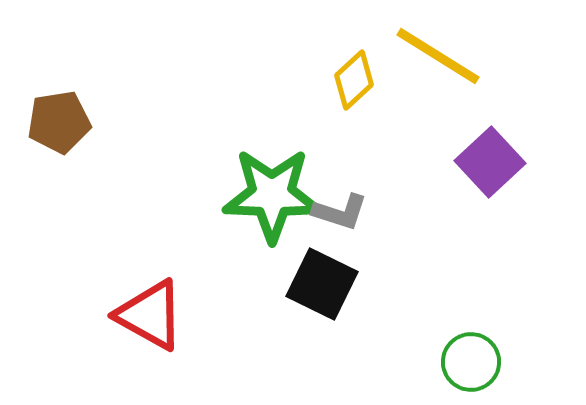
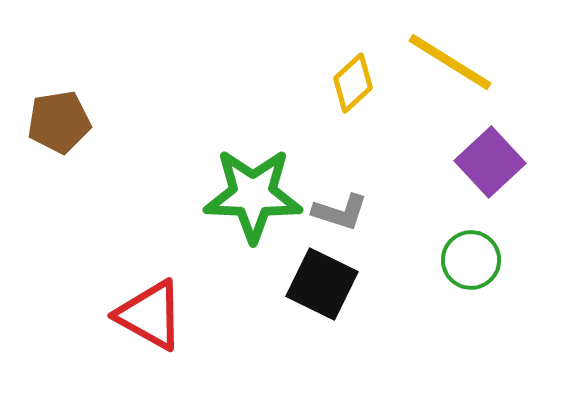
yellow line: moved 12 px right, 6 px down
yellow diamond: moved 1 px left, 3 px down
green star: moved 19 px left
green circle: moved 102 px up
